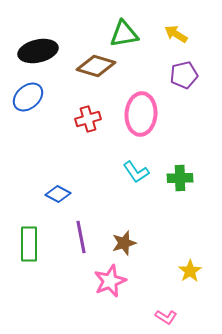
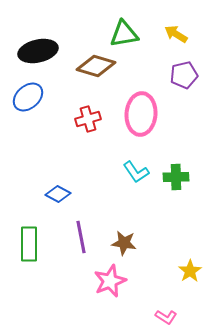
green cross: moved 4 px left, 1 px up
brown star: rotated 25 degrees clockwise
